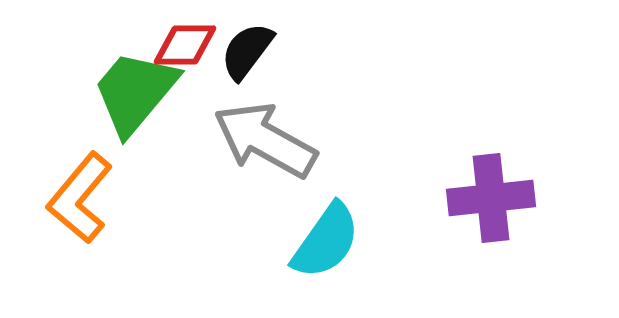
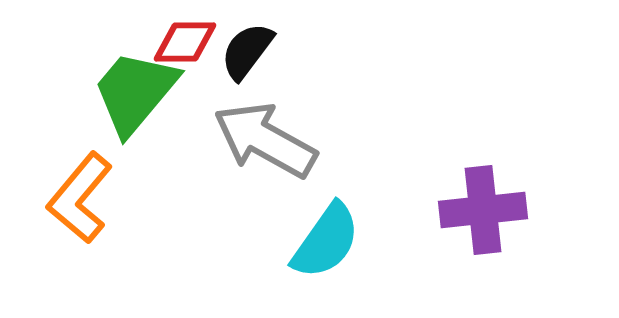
red diamond: moved 3 px up
purple cross: moved 8 px left, 12 px down
